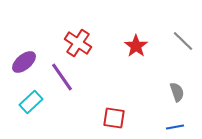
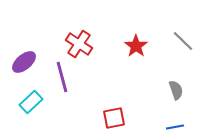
red cross: moved 1 px right, 1 px down
purple line: rotated 20 degrees clockwise
gray semicircle: moved 1 px left, 2 px up
red square: rotated 20 degrees counterclockwise
